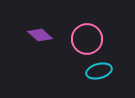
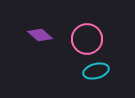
cyan ellipse: moved 3 px left
